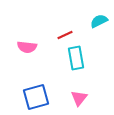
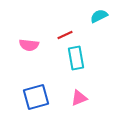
cyan semicircle: moved 5 px up
pink semicircle: moved 2 px right, 2 px up
pink triangle: rotated 30 degrees clockwise
